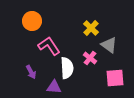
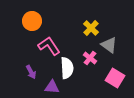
pink square: rotated 36 degrees clockwise
purple triangle: moved 2 px left
